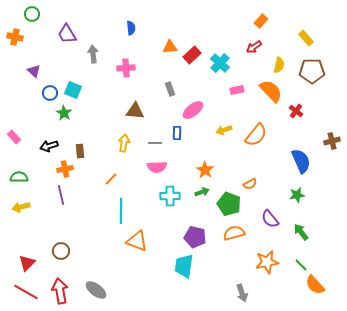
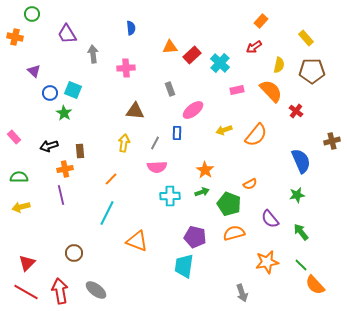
gray line at (155, 143): rotated 64 degrees counterclockwise
cyan line at (121, 211): moved 14 px left, 2 px down; rotated 25 degrees clockwise
brown circle at (61, 251): moved 13 px right, 2 px down
